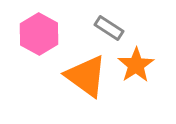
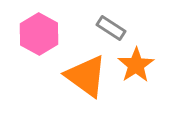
gray rectangle: moved 2 px right
